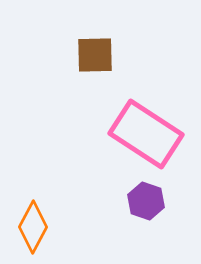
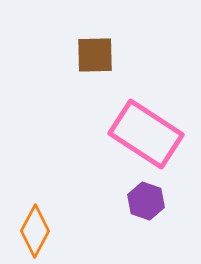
orange diamond: moved 2 px right, 4 px down
